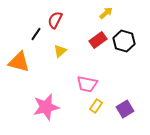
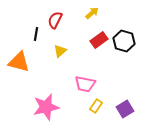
yellow arrow: moved 14 px left
black line: rotated 24 degrees counterclockwise
red rectangle: moved 1 px right
pink trapezoid: moved 2 px left
